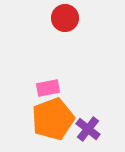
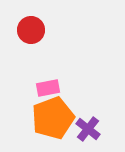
red circle: moved 34 px left, 12 px down
orange pentagon: moved 1 px up
